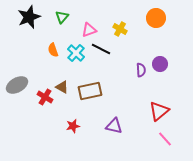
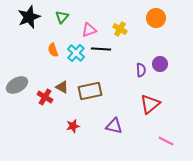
black line: rotated 24 degrees counterclockwise
red triangle: moved 9 px left, 7 px up
pink line: moved 1 px right, 2 px down; rotated 21 degrees counterclockwise
